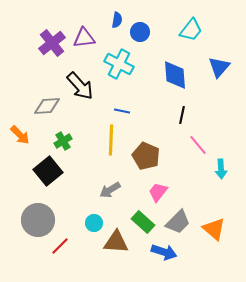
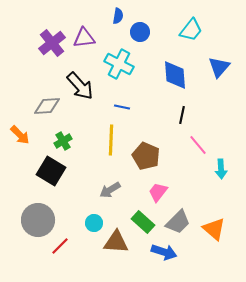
blue semicircle: moved 1 px right, 4 px up
blue line: moved 4 px up
black square: moved 3 px right; rotated 20 degrees counterclockwise
